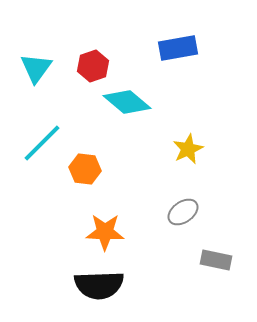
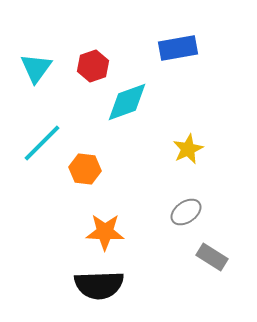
cyan diamond: rotated 60 degrees counterclockwise
gray ellipse: moved 3 px right
gray rectangle: moved 4 px left, 3 px up; rotated 20 degrees clockwise
